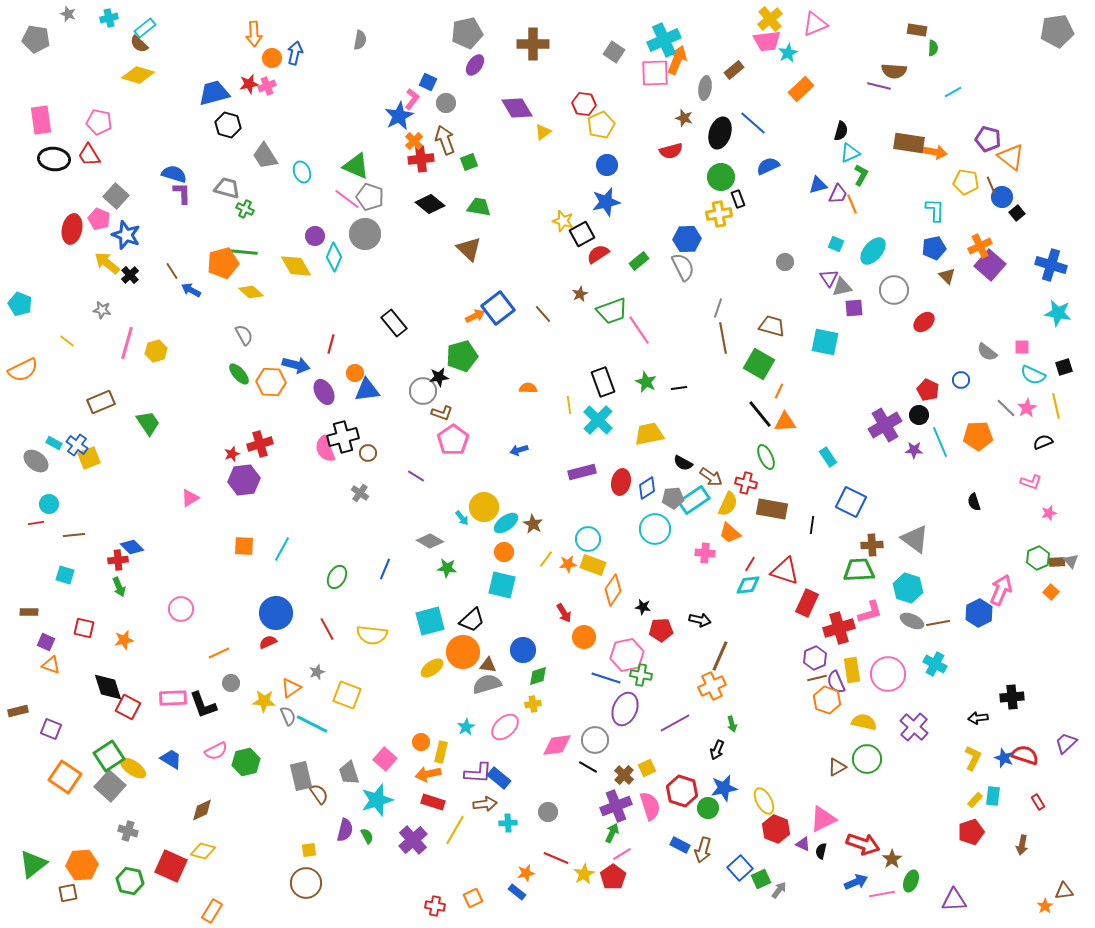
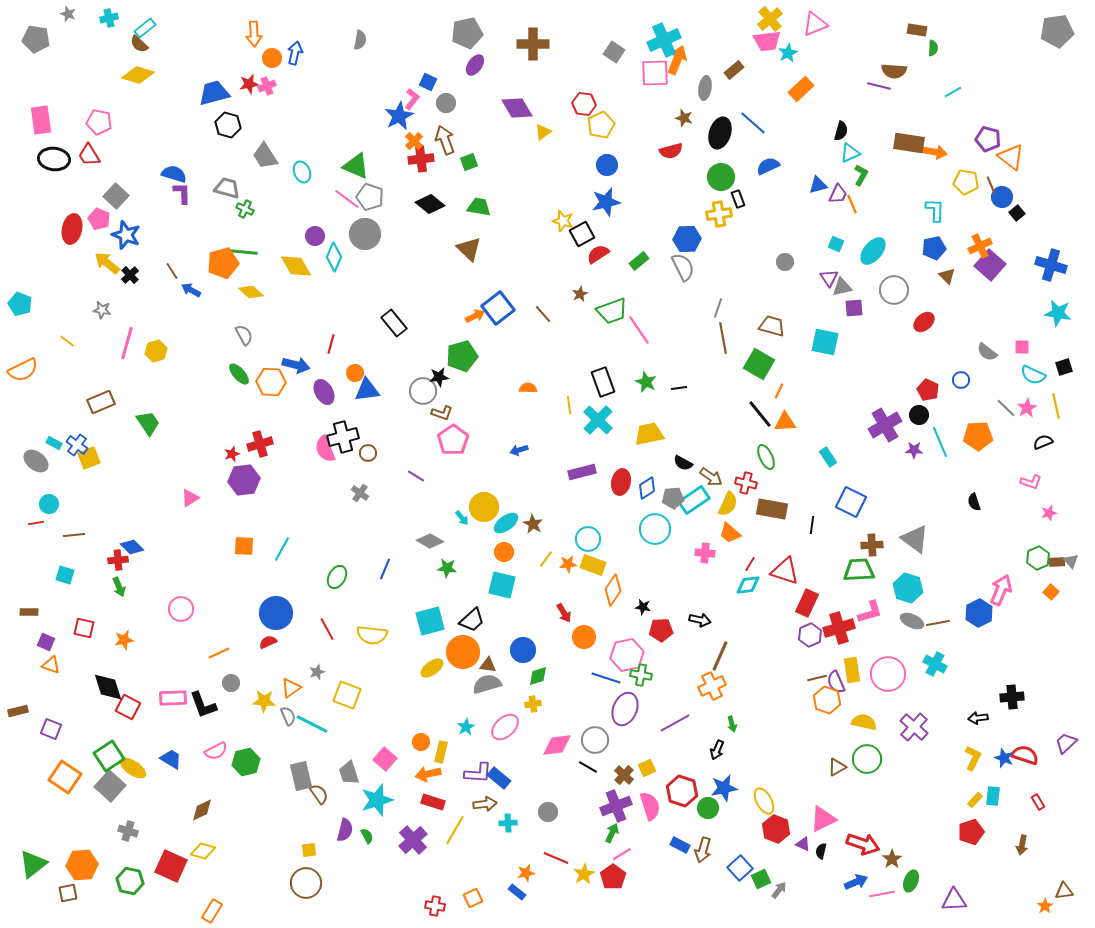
purple hexagon at (815, 658): moved 5 px left, 23 px up
